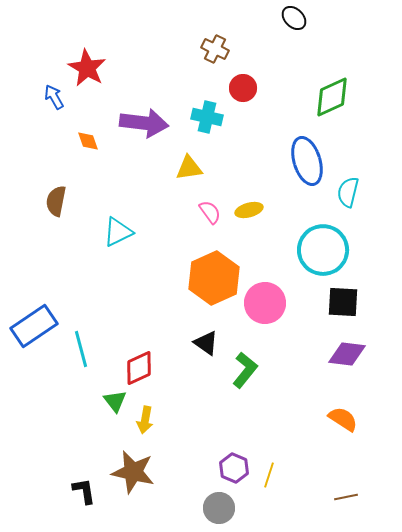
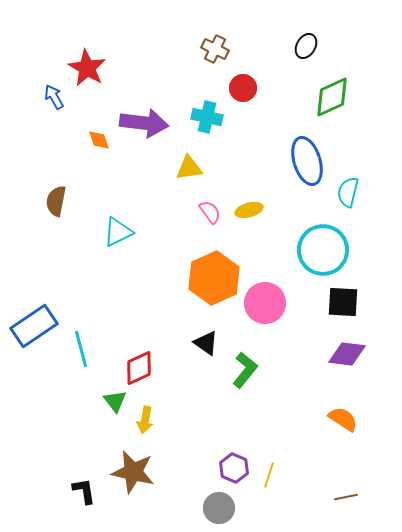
black ellipse: moved 12 px right, 28 px down; rotated 75 degrees clockwise
orange diamond: moved 11 px right, 1 px up
